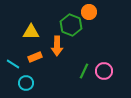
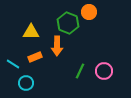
green hexagon: moved 3 px left, 2 px up
green line: moved 4 px left
